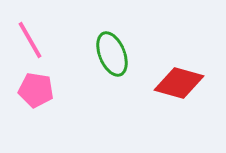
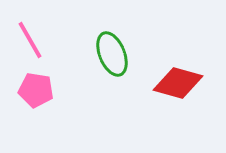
red diamond: moved 1 px left
